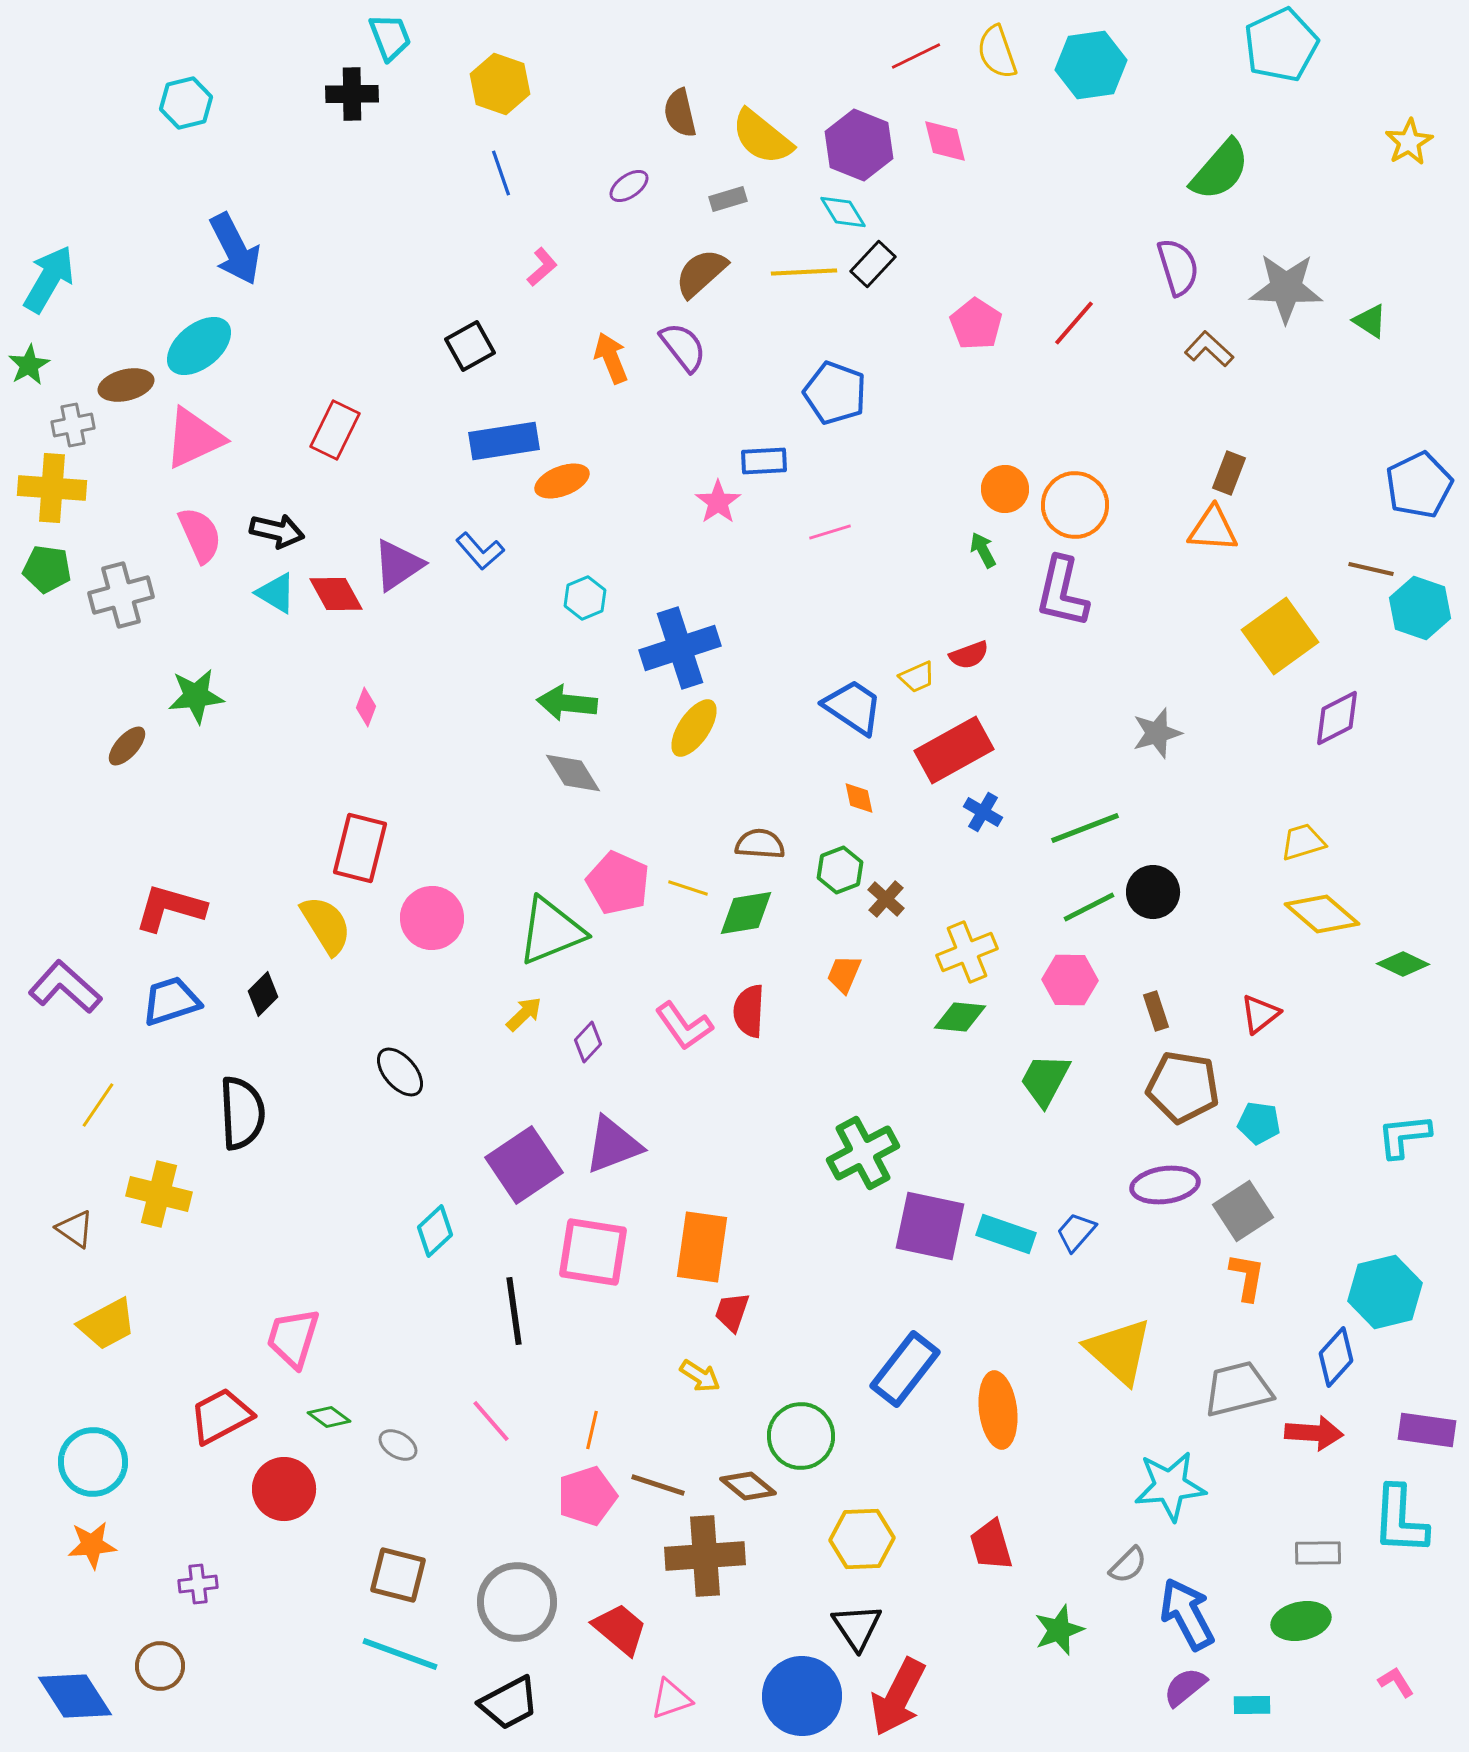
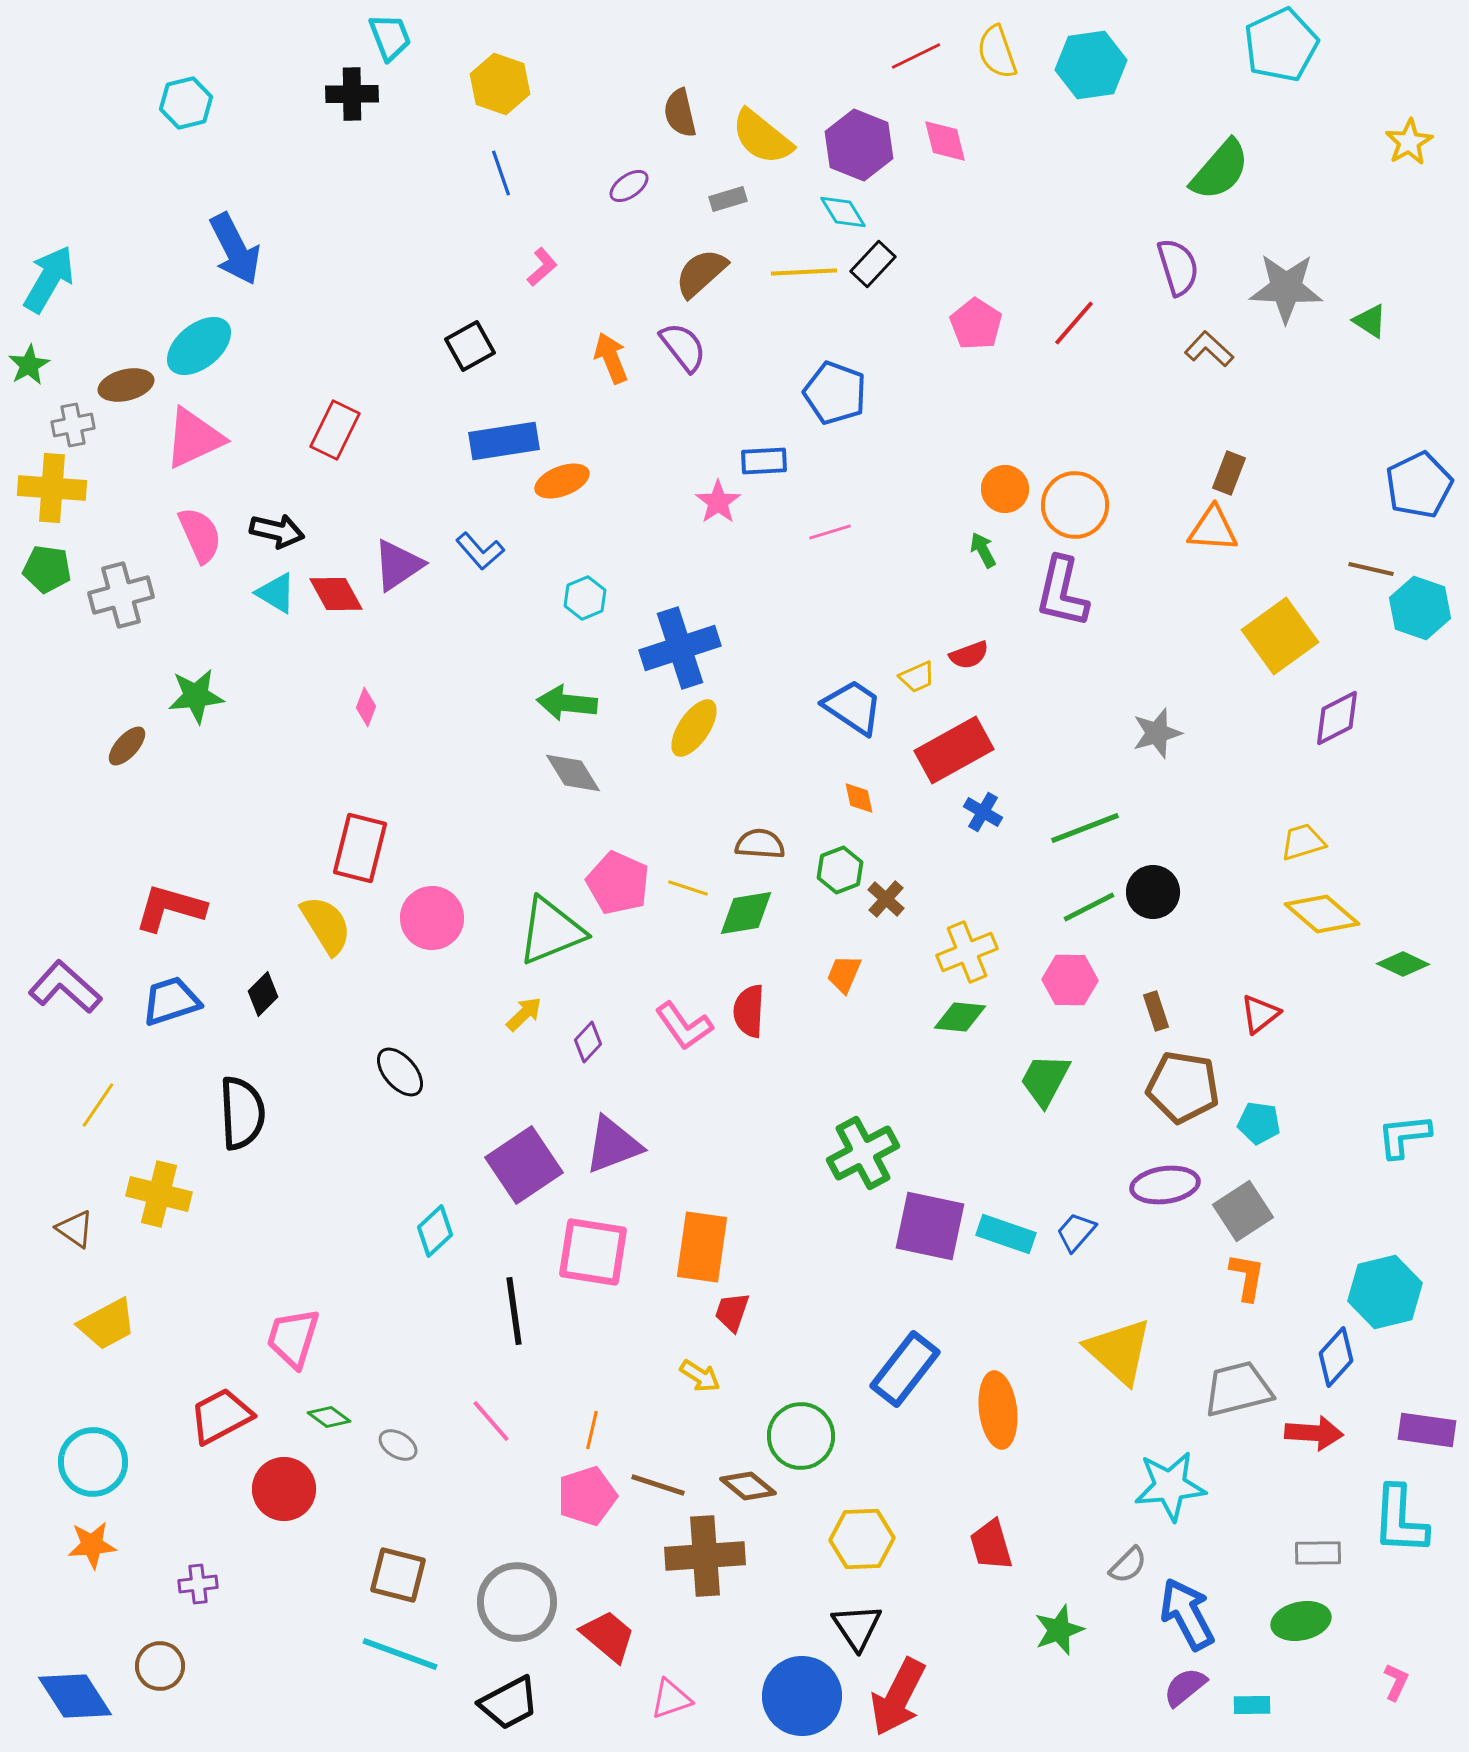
red trapezoid at (620, 1629): moved 12 px left, 7 px down
pink L-shape at (1396, 1682): rotated 57 degrees clockwise
